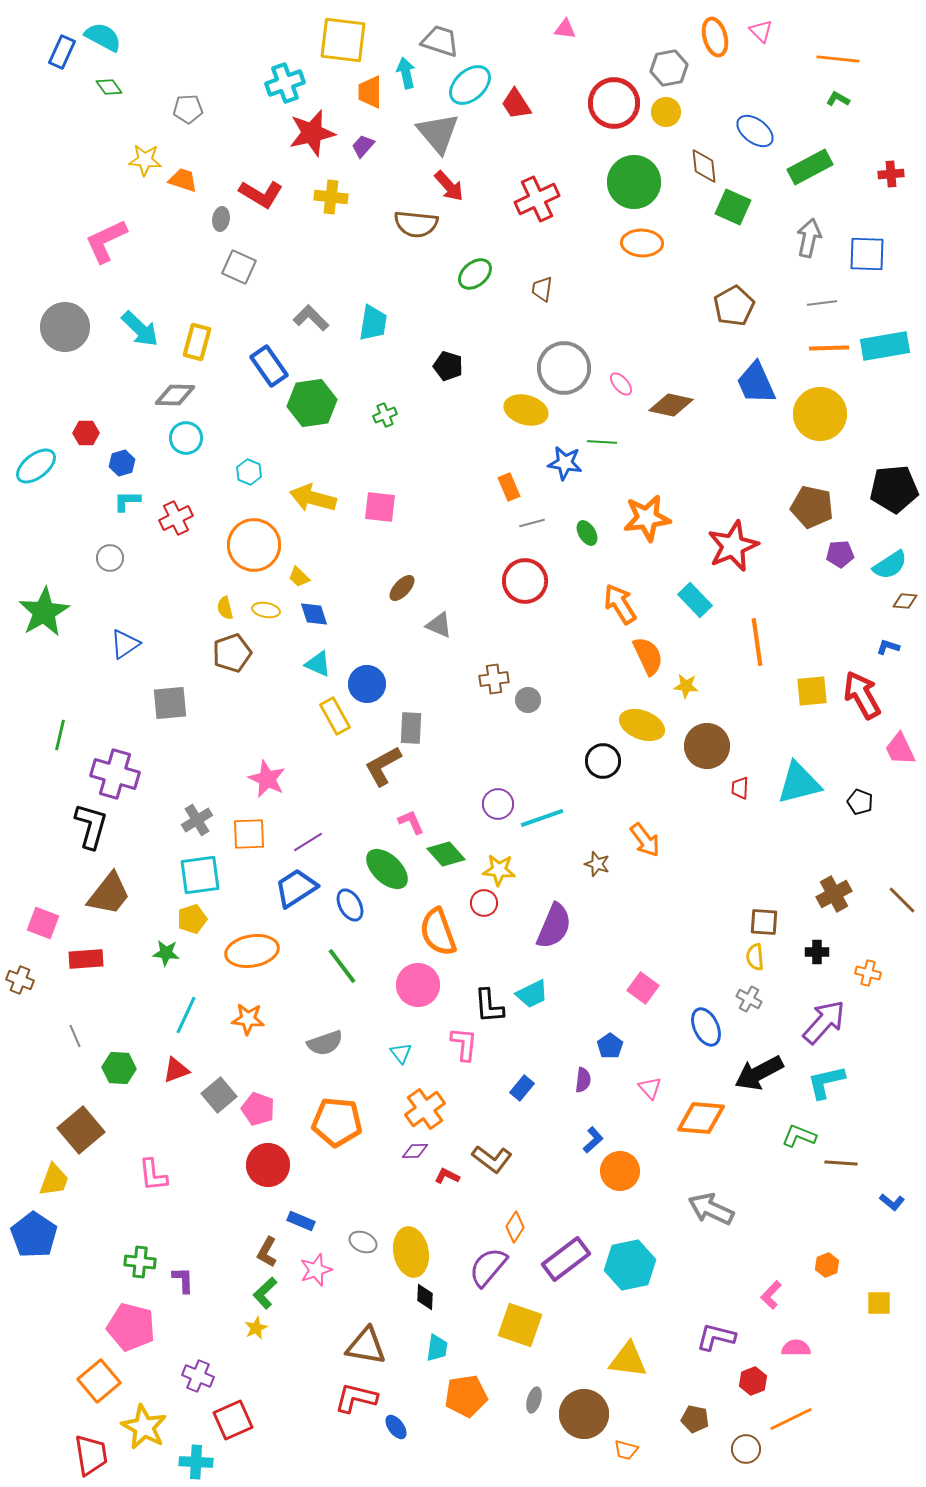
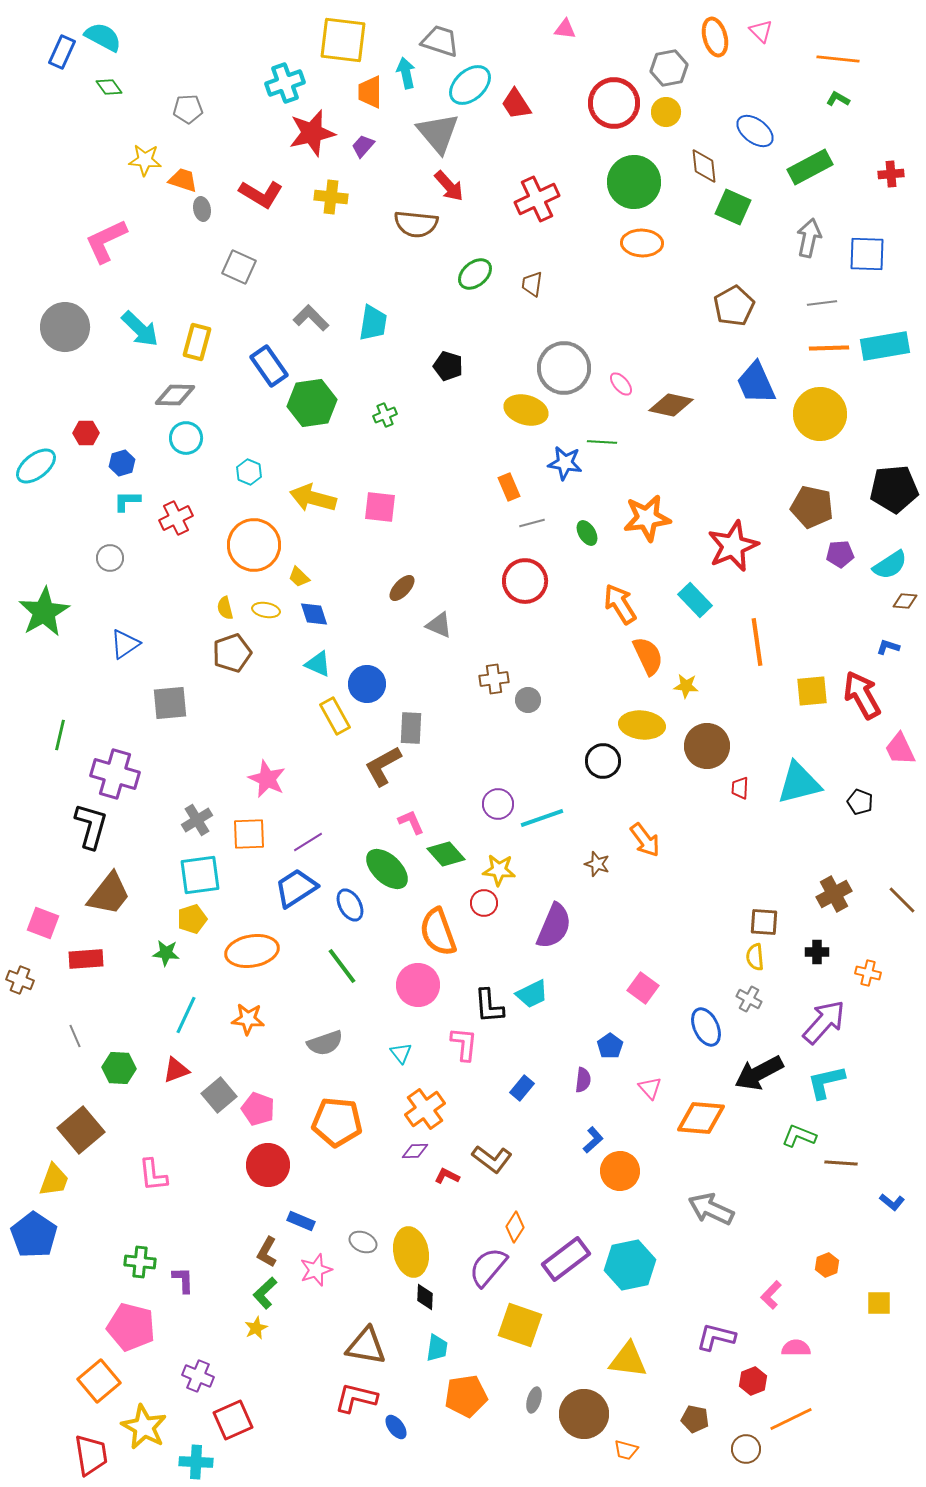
gray ellipse at (221, 219): moved 19 px left, 10 px up; rotated 20 degrees counterclockwise
brown trapezoid at (542, 289): moved 10 px left, 5 px up
yellow ellipse at (642, 725): rotated 15 degrees counterclockwise
